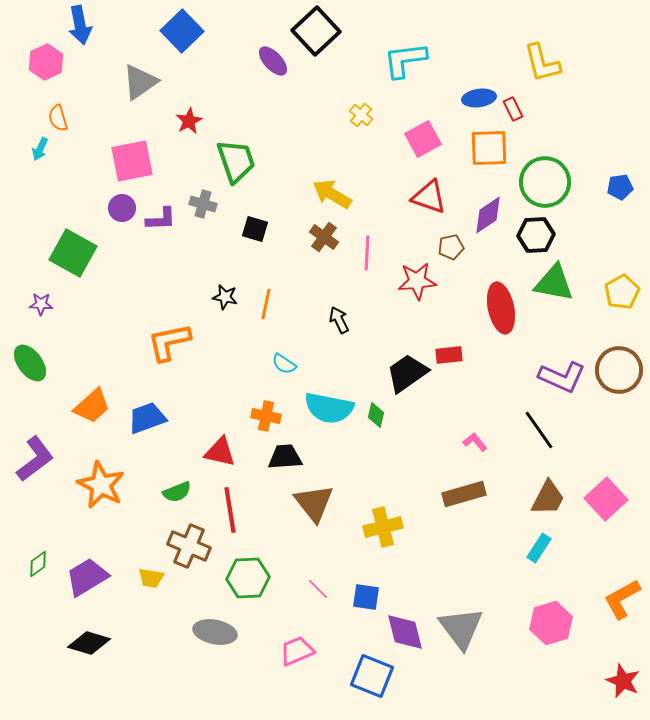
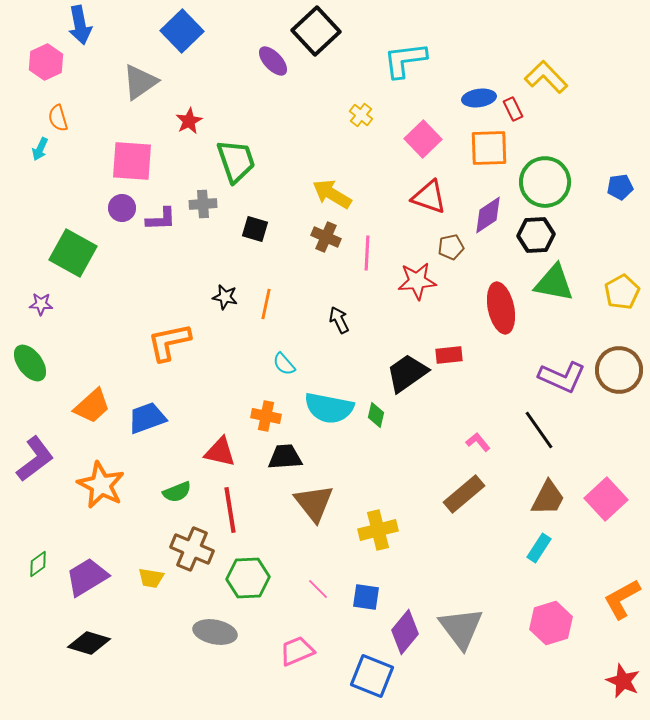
yellow L-shape at (542, 63): moved 4 px right, 14 px down; rotated 150 degrees clockwise
pink square at (423, 139): rotated 15 degrees counterclockwise
pink square at (132, 161): rotated 15 degrees clockwise
gray cross at (203, 204): rotated 20 degrees counterclockwise
brown cross at (324, 237): moved 2 px right; rotated 12 degrees counterclockwise
cyan semicircle at (284, 364): rotated 15 degrees clockwise
pink L-shape at (475, 442): moved 3 px right
brown rectangle at (464, 494): rotated 24 degrees counterclockwise
yellow cross at (383, 527): moved 5 px left, 3 px down
brown cross at (189, 546): moved 3 px right, 3 px down
purple diamond at (405, 632): rotated 54 degrees clockwise
